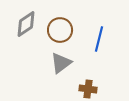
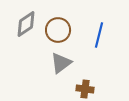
brown circle: moved 2 px left
blue line: moved 4 px up
brown cross: moved 3 px left
